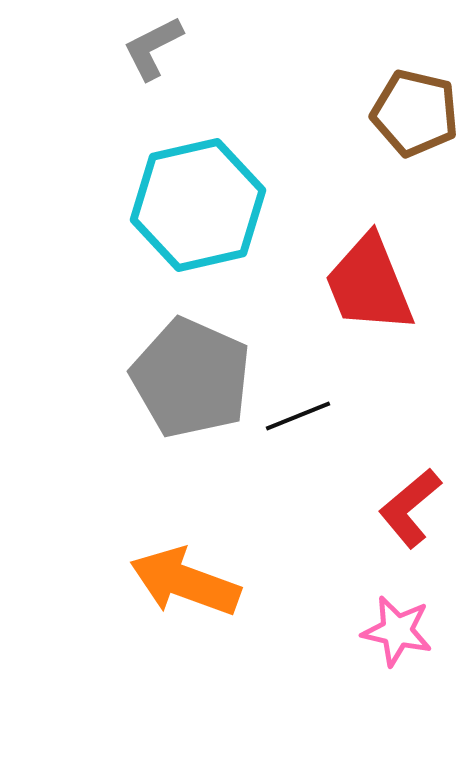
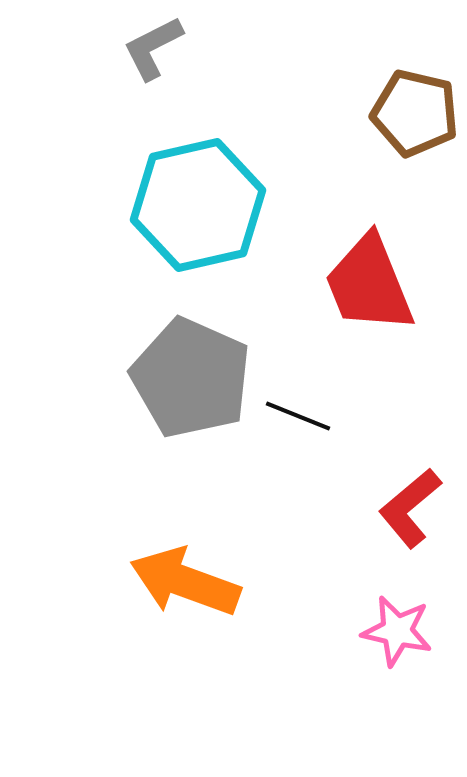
black line: rotated 44 degrees clockwise
